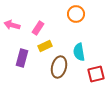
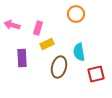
pink rectangle: rotated 16 degrees counterclockwise
yellow rectangle: moved 2 px right, 2 px up
purple rectangle: rotated 18 degrees counterclockwise
